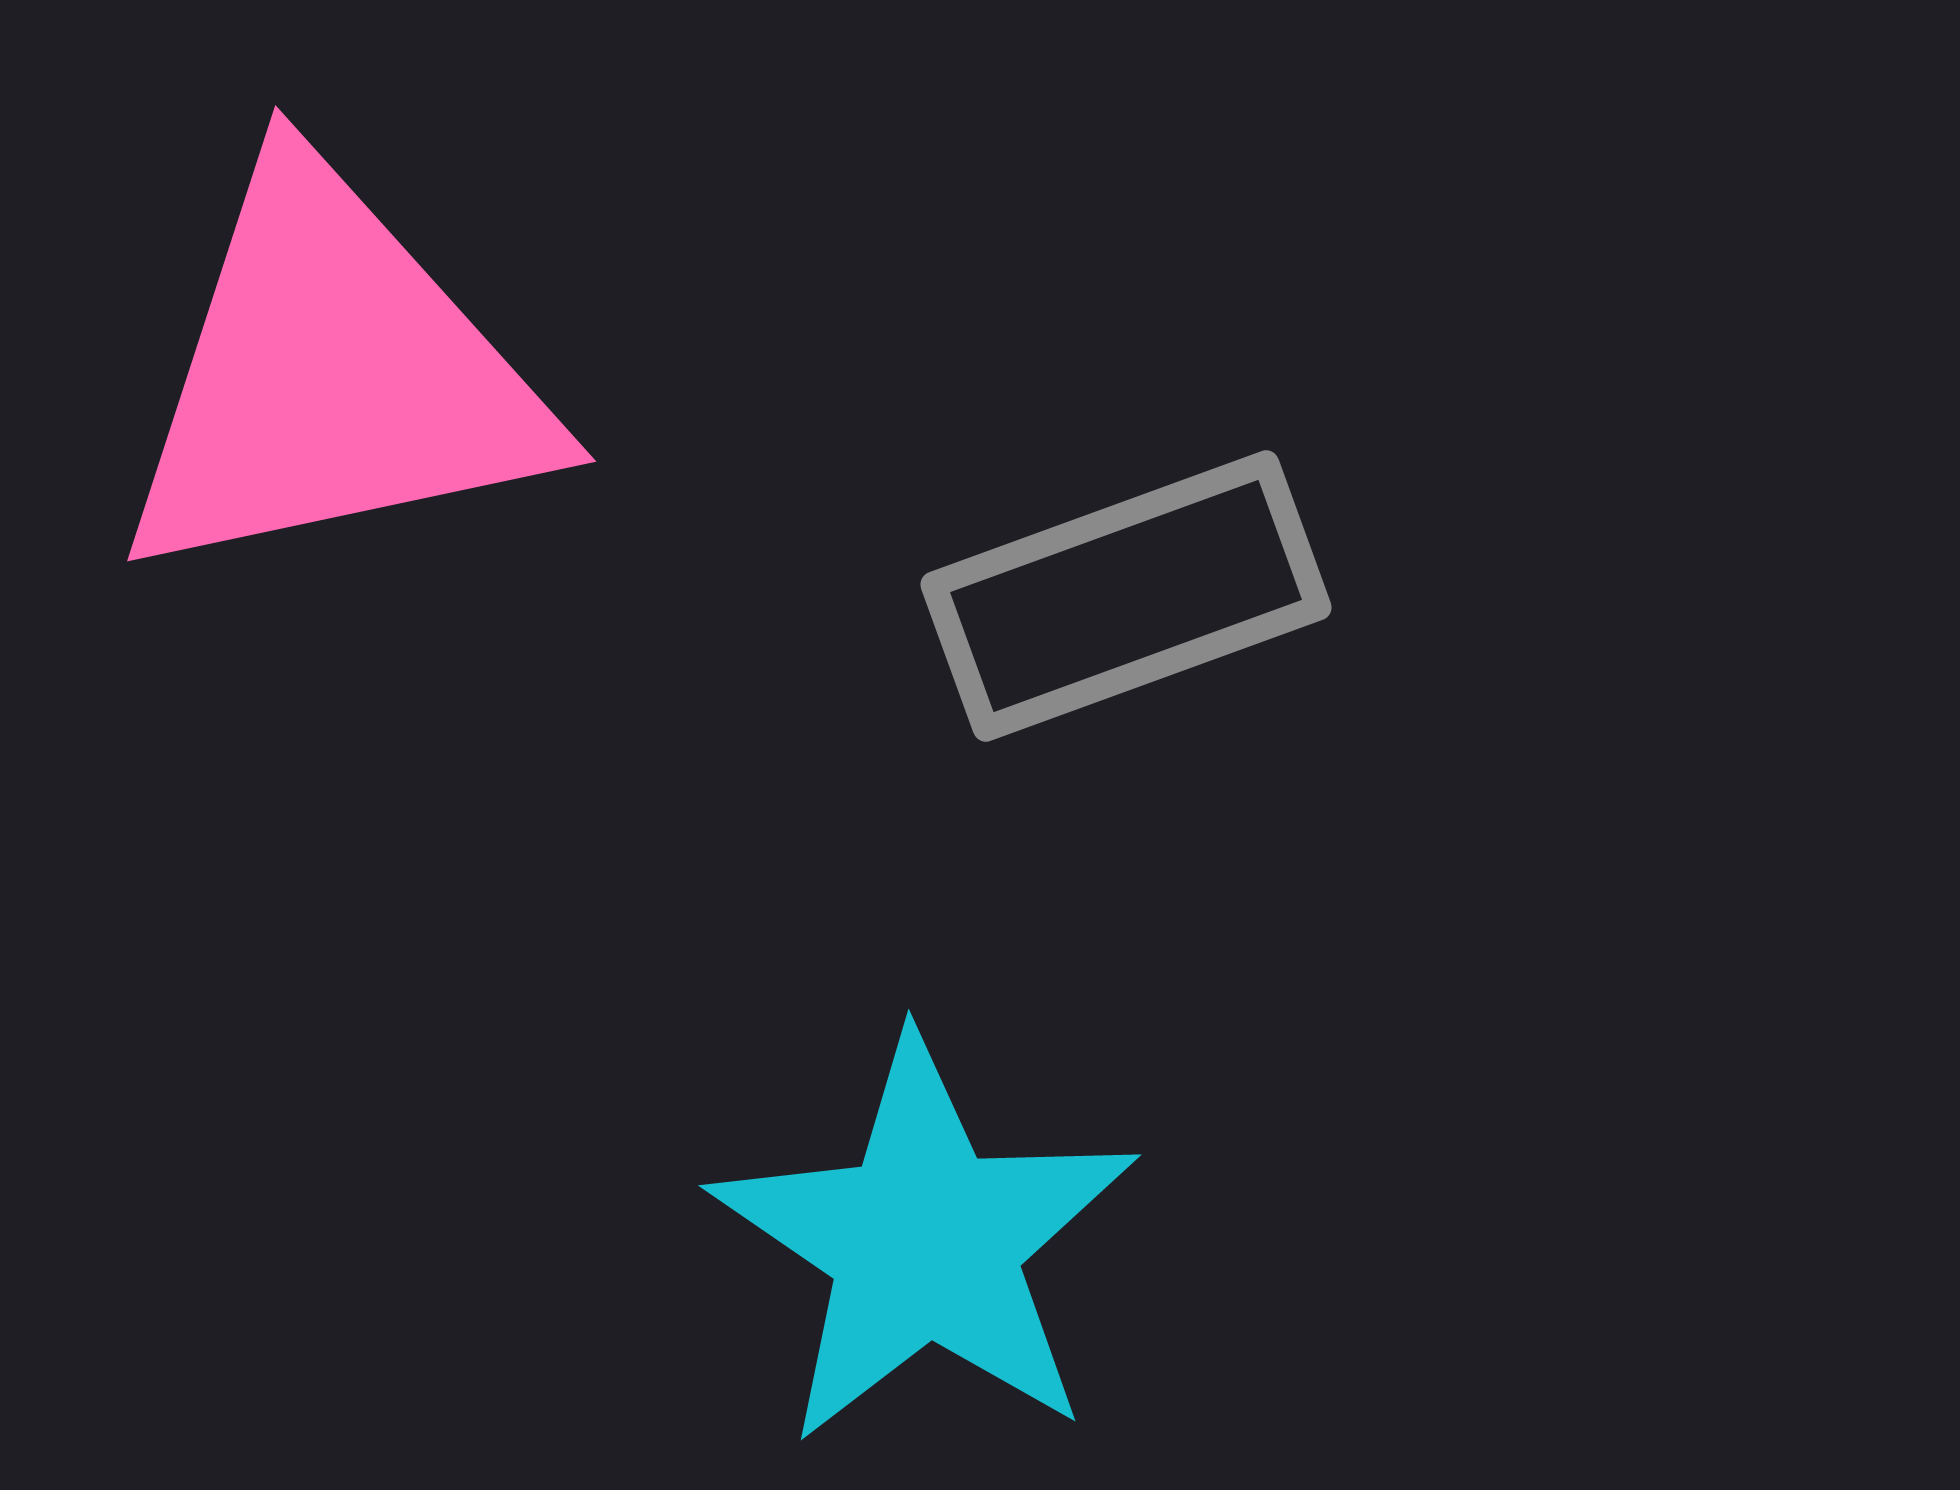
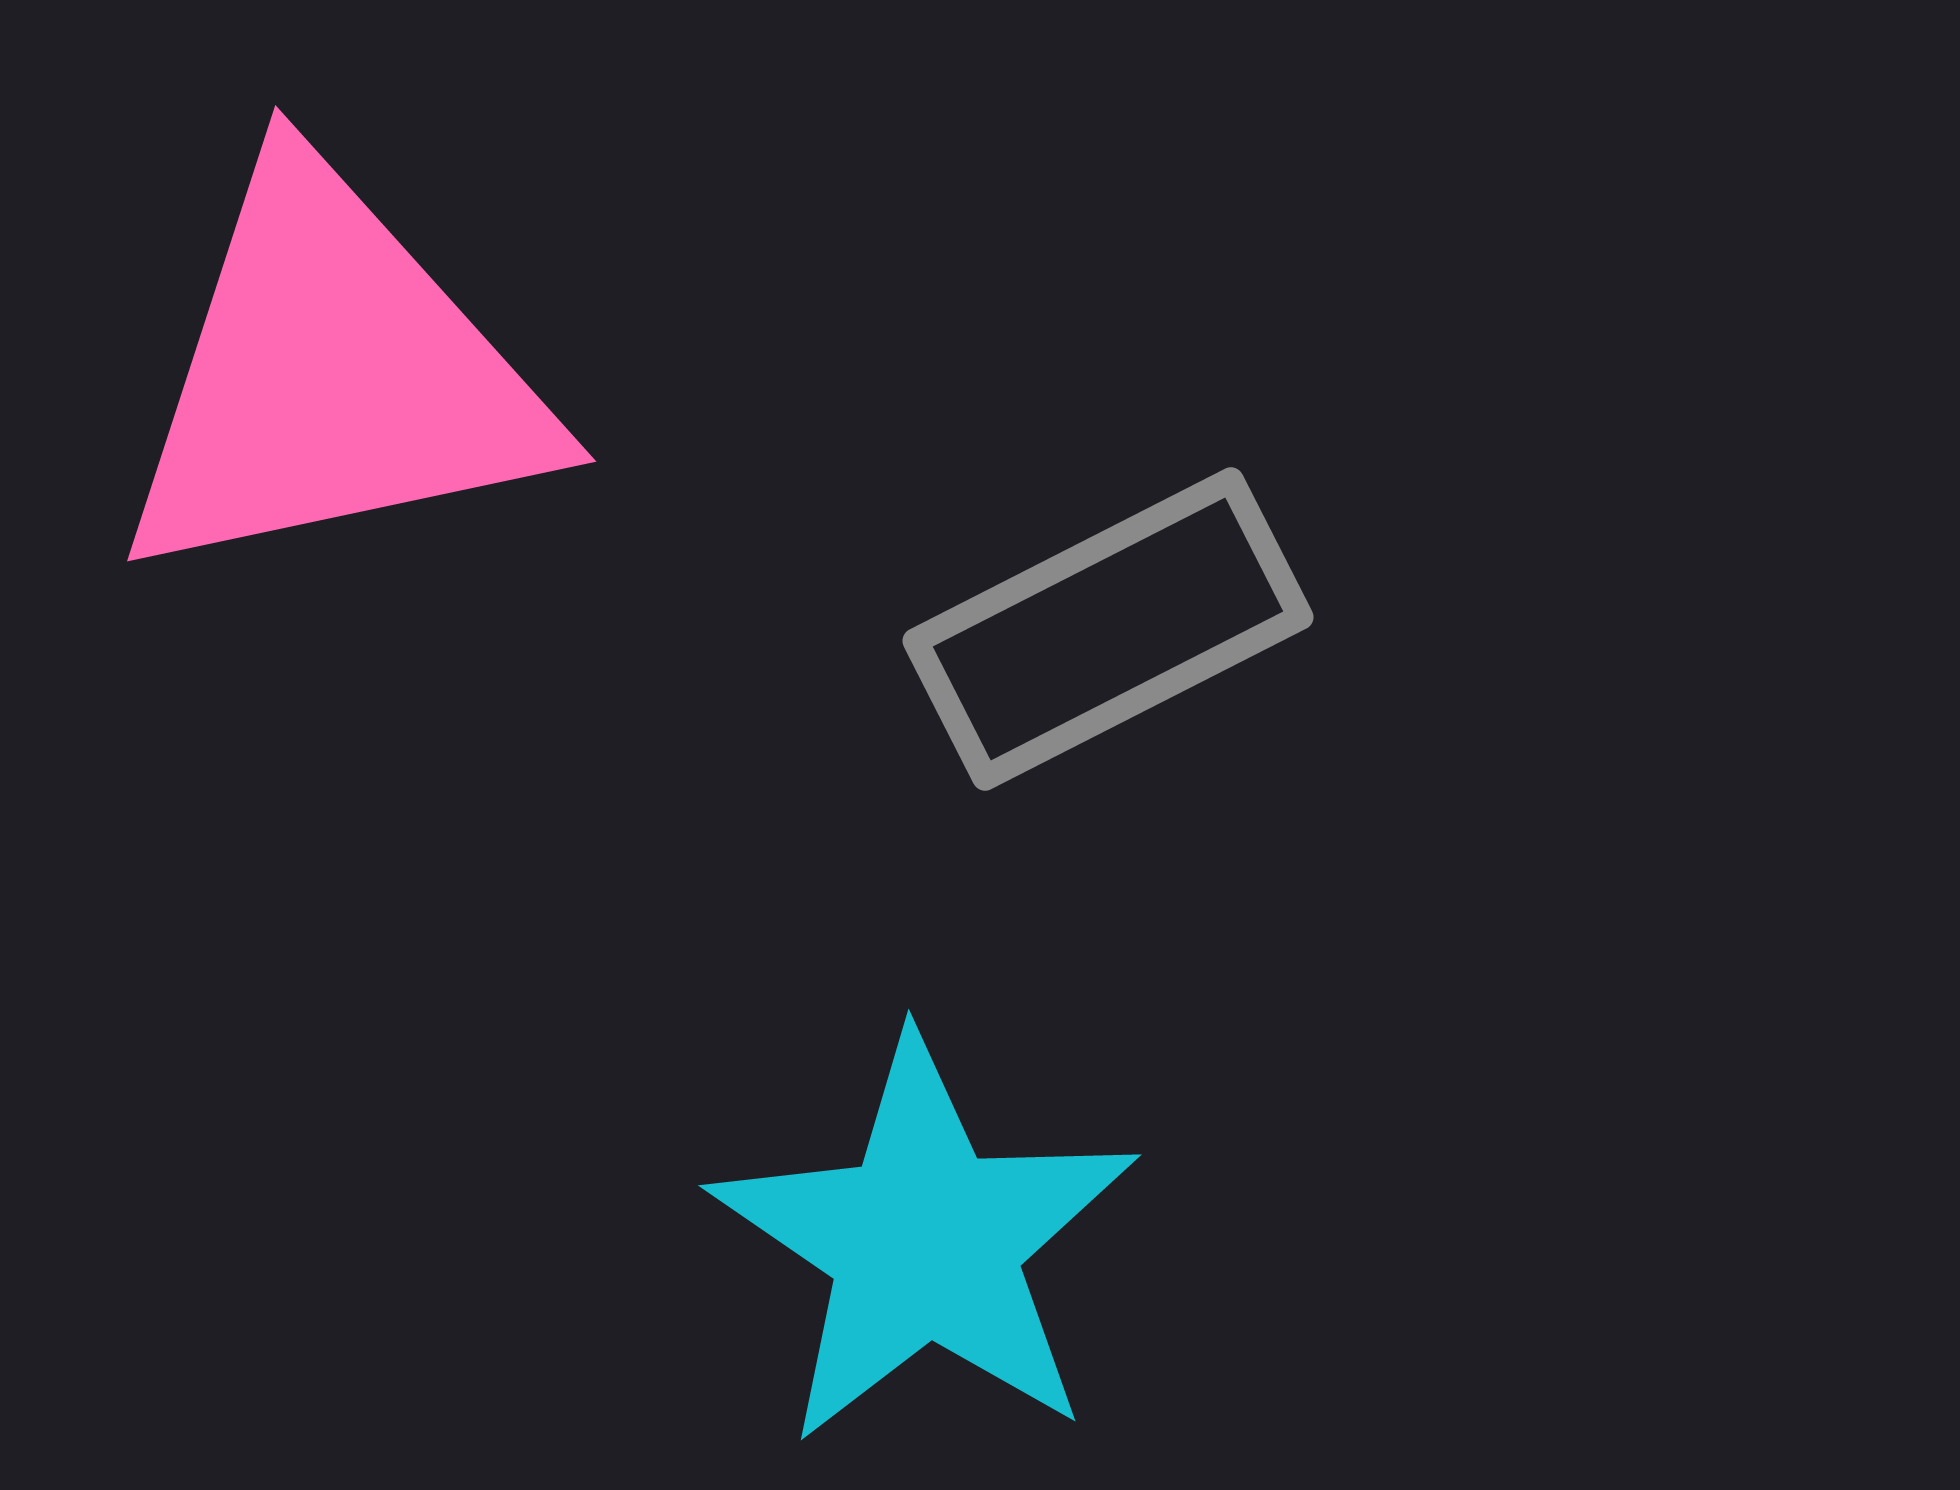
gray rectangle: moved 18 px left, 33 px down; rotated 7 degrees counterclockwise
